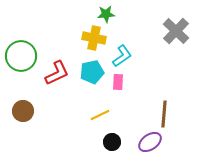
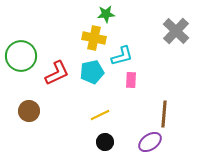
cyan L-shape: rotated 20 degrees clockwise
pink rectangle: moved 13 px right, 2 px up
brown circle: moved 6 px right
black circle: moved 7 px left
